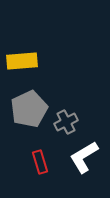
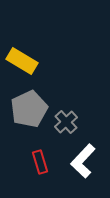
yellow rectangle: rotated 36 degrees clockwise
gray cross: rotated 15 degrees counterclockwise
white L-shape: moved 1 px left, 4 px down; rotated 16 degrees counterclockwise
